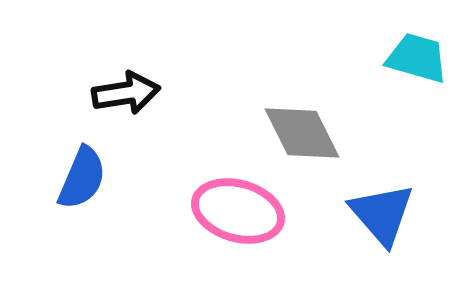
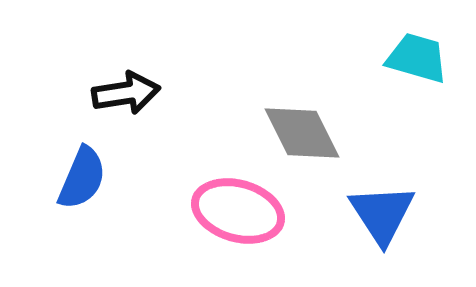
blue triangle: rotated 8 degrees clockwise
